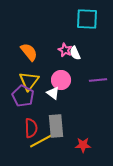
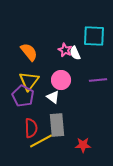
cyan square: moved 7 px right, 17 px down
white triangle: moved 4 px down
gray rectangle: moved 1 px right, 1 px up
